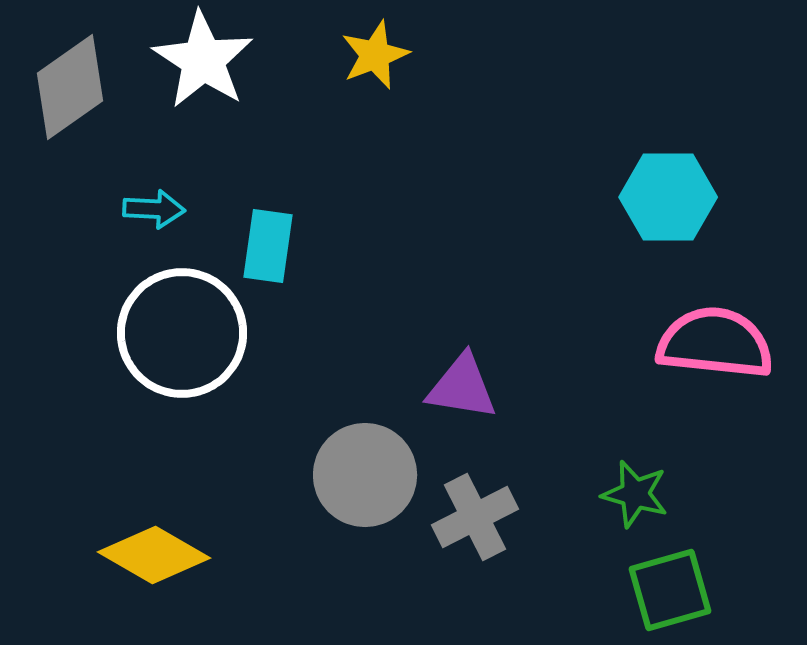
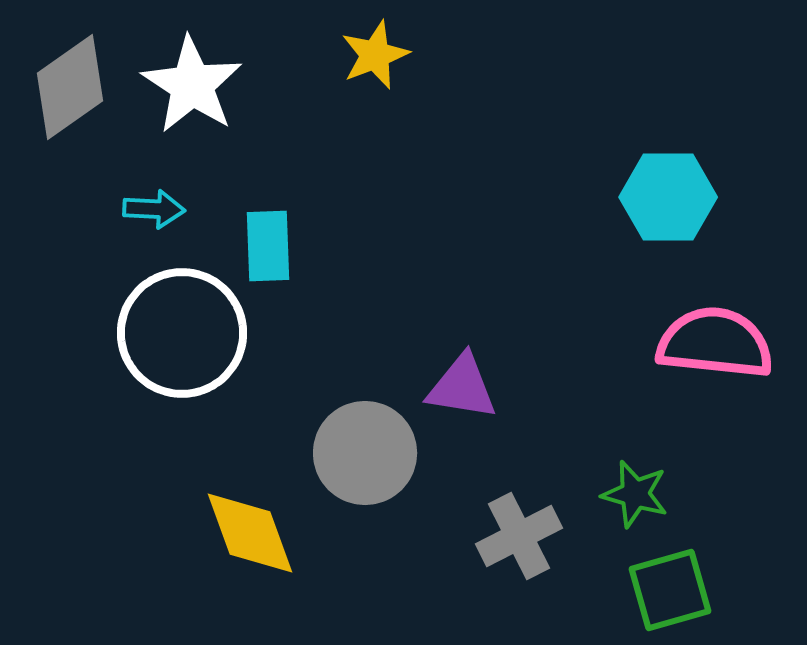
white star: moved 11 px left, 25 px down
cyan rectangle: rotated 10 degrees counterclockwise
gray circle: moved 22 px up
gray cross: moved 44 px right, 19 px down
yellow diamond: moved 96 px right, 22 px up; rotated 40 degrees clockwise
